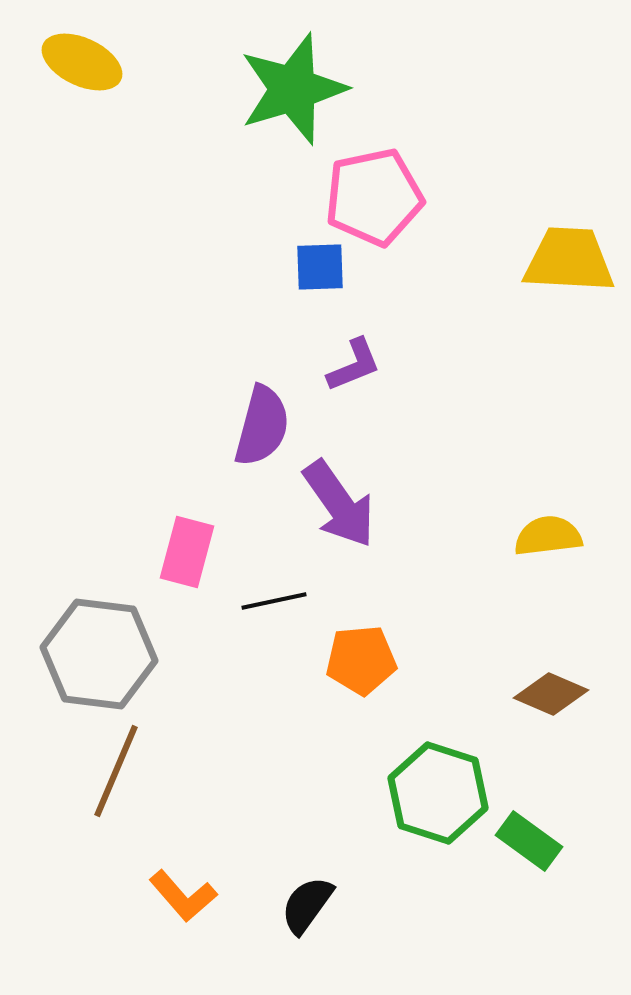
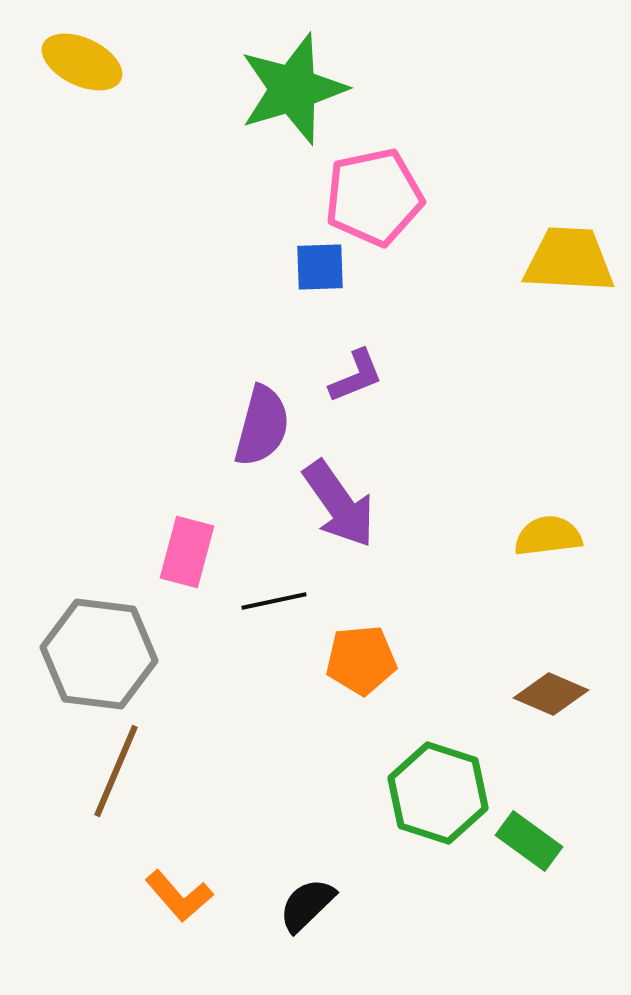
purple L-shape: moved 2 px right, 11 px down
orange L-shape: moved 4 px left
black semicircle: rotated 10 degrees clockwise
